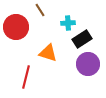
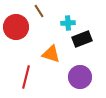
brown line: moved 1 px left, 1 px down
black rectangle: rotated 12 degrees clockwise
orange triangle: moved 3 px right, 1 px down
purple circle: moved 8 px left, 13 px down
